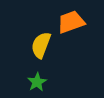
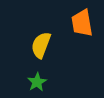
orange trapezoid: moved 11 px right, 1 px down; rotated 80 degrees counterclockwise
